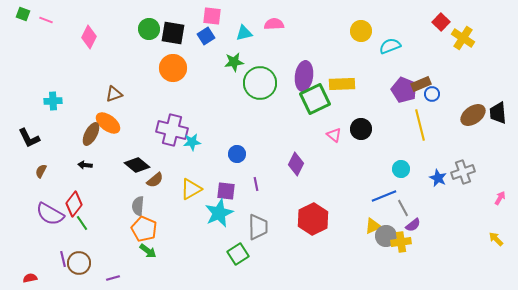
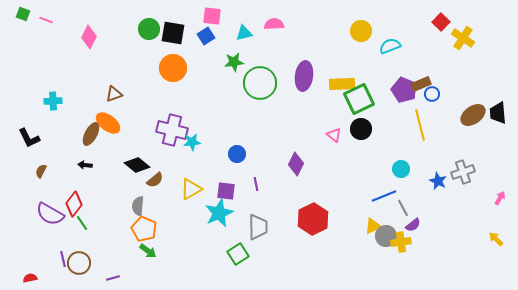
green square at (315, 99): moved 44 px right
blue star at (438, 178): moved 3 px down
